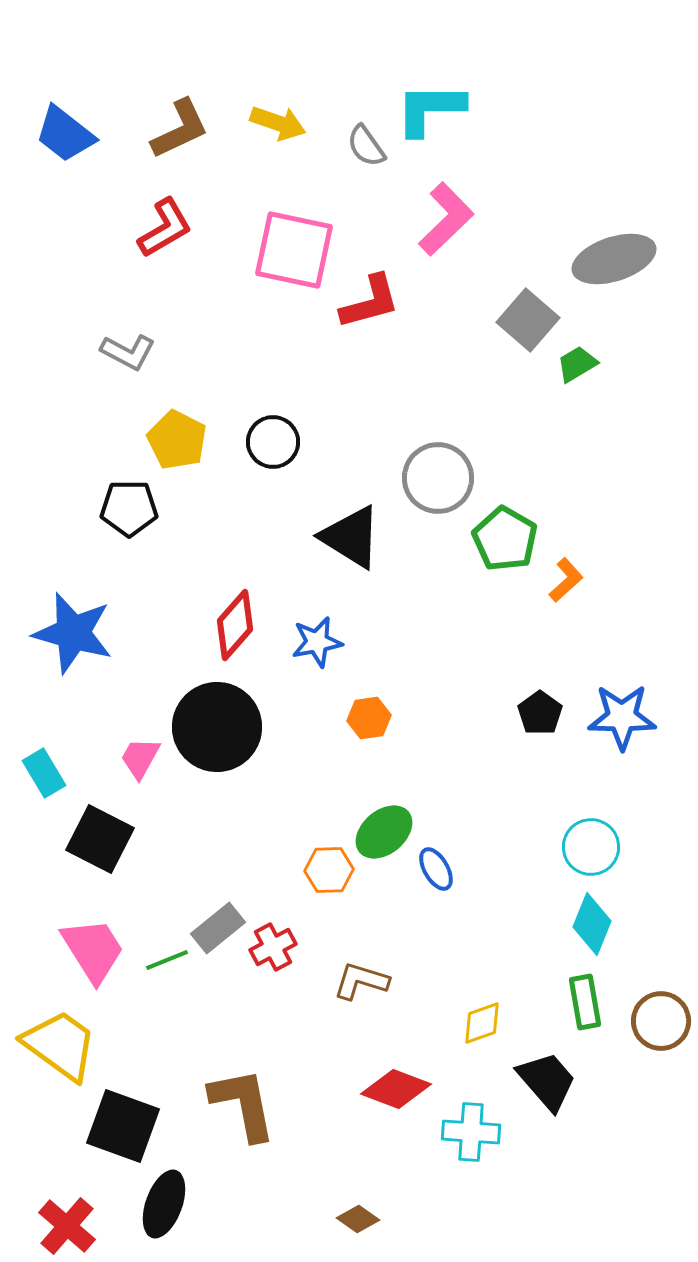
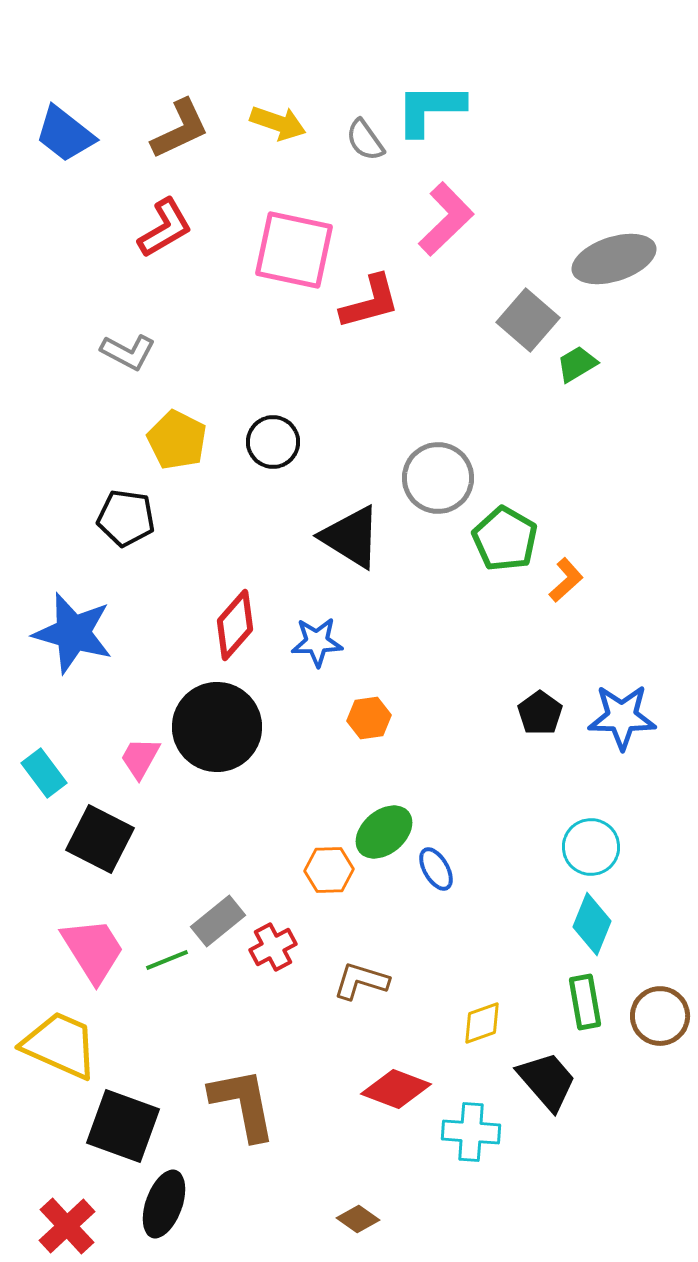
gray semicircle at (366, 146): moved 1 px left, 6 px up
black pentagon at (129, 508): moved 3 px left, 10 px down; rotated 8 degrees clockwise
blue star at (317, 642): rotated 9 degrees clockwise
cyan rectangle at (44, 773): rotated 6 degrees counterclockwise
gray rectangle at (218, 928): moved 7 px up
brown circle at (661, 1021): moved 1 px left, 5 px up
yellow trapezoid at (60, 1045): rotated 12 degrees counterclockwise
red cross at (67, 1226): rotated 6 degrees clockwise
